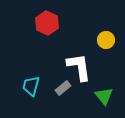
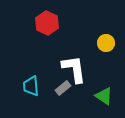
yellow circle: moved 3 px down
white L-shape: moved 5 px left, 2 px down
cyan trapezoid: rotated 20 degrees counterclockwise
green triangle: rotated 18 degrees counterclockwise
